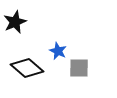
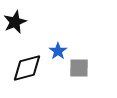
blue star: rotated 12 degrees clockwise
black diamond: rotated 56 degrees counterclockwise
